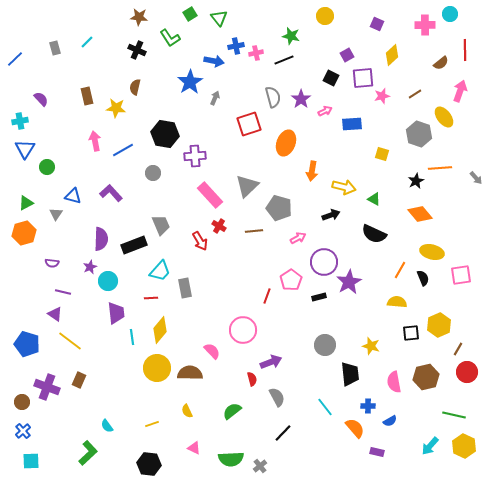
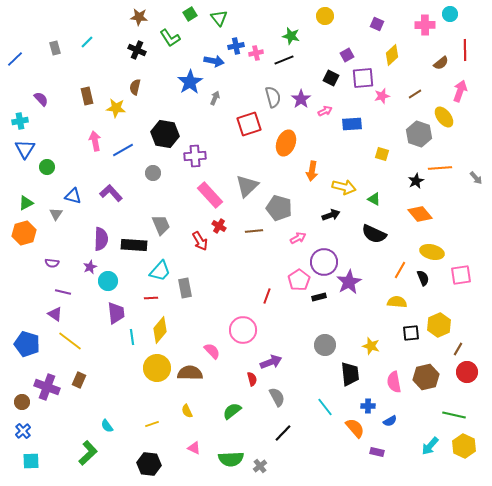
black rectangle at (134, 245): rotated 25 degrees clockwise
pink pentagon at (291, 280): moved 8 px right
